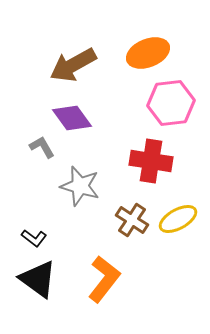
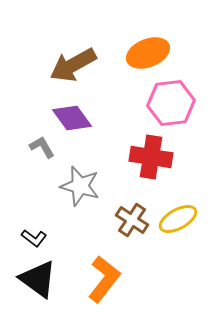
red cross: moved 4 px up
